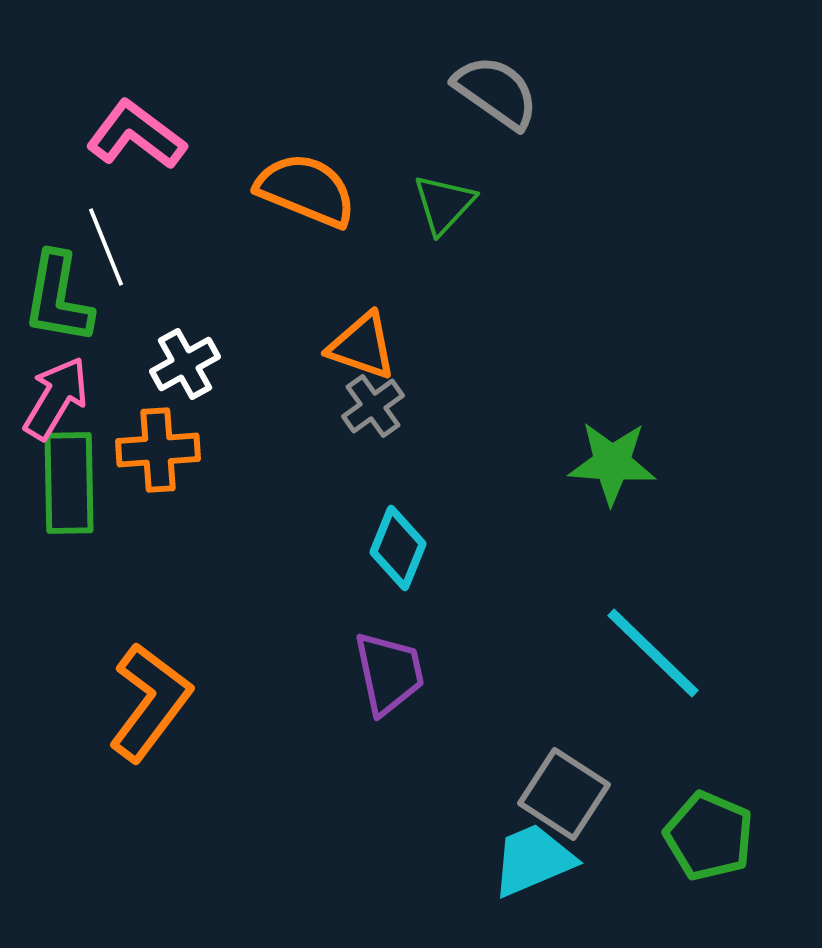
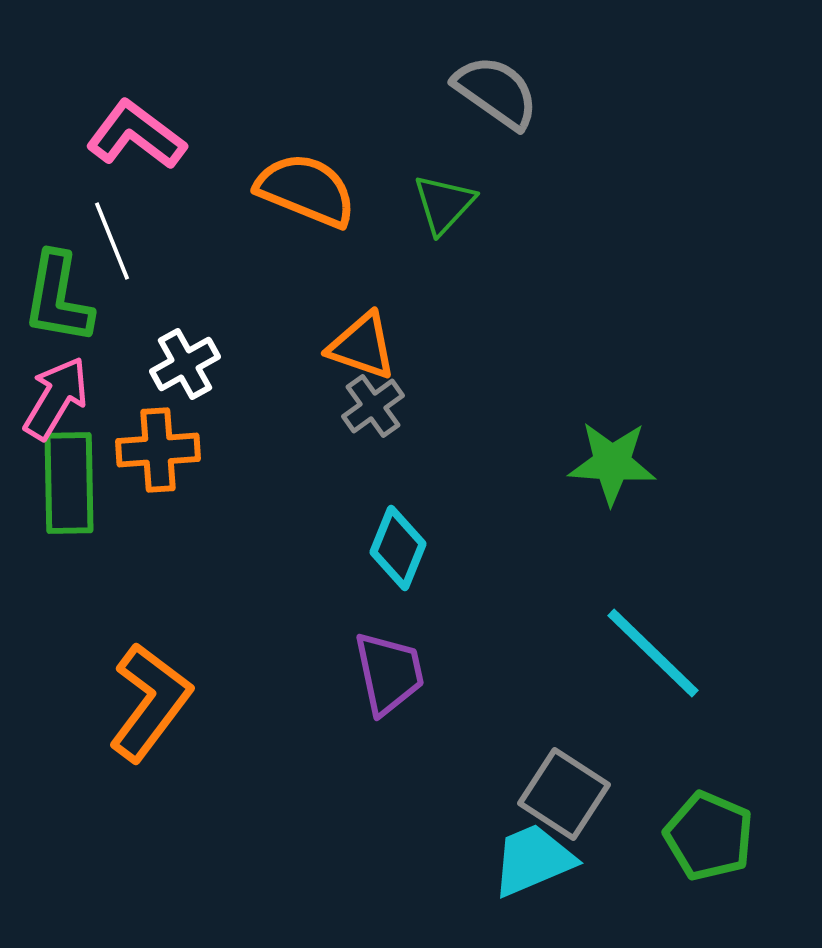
white line: moved 6 px right, 6 px up
